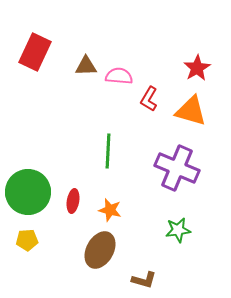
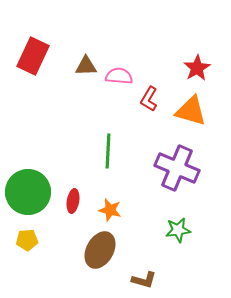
red rectangle: moved 2 px left, 4 px down
